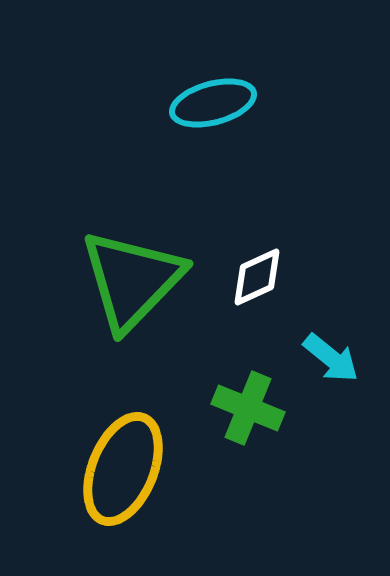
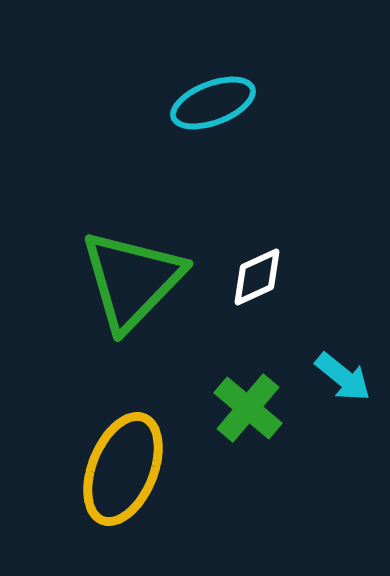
cyan ellipse: rotated 6 degrees counterclockwise
cyan arrow: moved 12 px right, 19 px down
green cross: rotated 18 degrees clockwise
